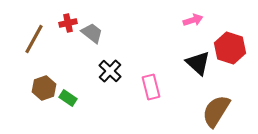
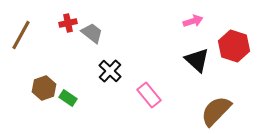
pink arrow: moved 1 px down
brown line: moved 13 px left, 4 px up
red hexagon: moved 4 px right, 2 px up
black triangle: moved 1 px left, 3 px up
pink rectangle: moved 2 px left, 8 px down; rotated 25 degrees counterclockwise
brown semicircle: rotated 12 degrees clockwise
